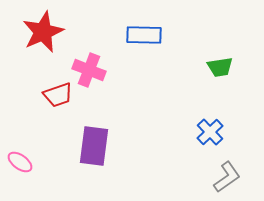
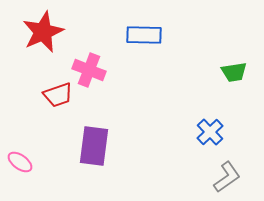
green trapezoid: moved 14 px right, 5 px down
